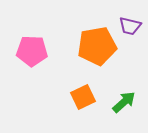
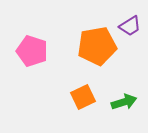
purple trapezoid: rotated 45 degrees counterclockwise
pink pentagon: rotated 16 degrees clockwise
green arrow: rotated 25 degrees clockwise
